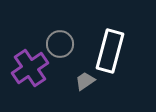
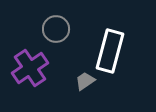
gray circle: moved 4 px left, 15 px up
